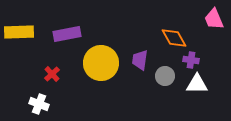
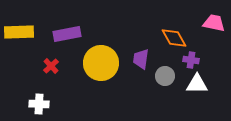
pink trapezoid: moved 4 px down; rotated 125 degrees clockwise
purple trapezoid: moved 1 px right, 1 px up
red cross: moved 1 px left, 8 px up
white cross: rotated 18 degrees counterclockwise
